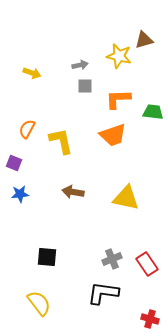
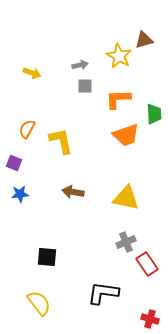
yellow star: rotated 15 degrees clockwise
green trapezoid: moved 1 px right, 2 px down; rotated 80 degrees clockwise
orange trapezoid: moved 13 px right
gray cross: moved 14 px right, 17 px up
